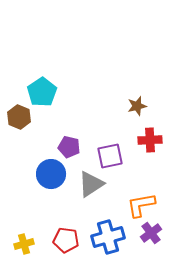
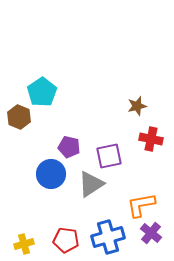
red cross: moved 1 px right, 1 px up; rotated 15 degrees clockwise
purple square: moved 1 px left
purple cross: rotated 15 degrees counterclockwise
